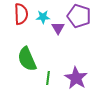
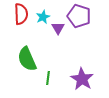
cyan star: rotated 24 degrees counterclockwise
purple star: moved 6 px right, 1 px down
